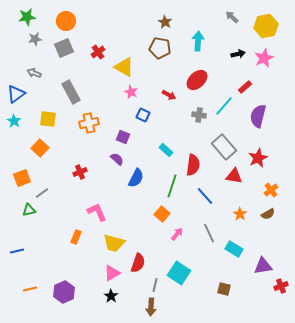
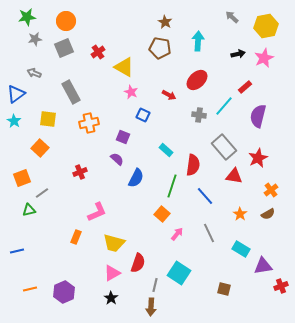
pink L-shape at (97, 212): rotated 90 degrees clockwise
cyan rectangle at (234, 249): moved 7 px right
black star at (111, 296): moved 2 px down
